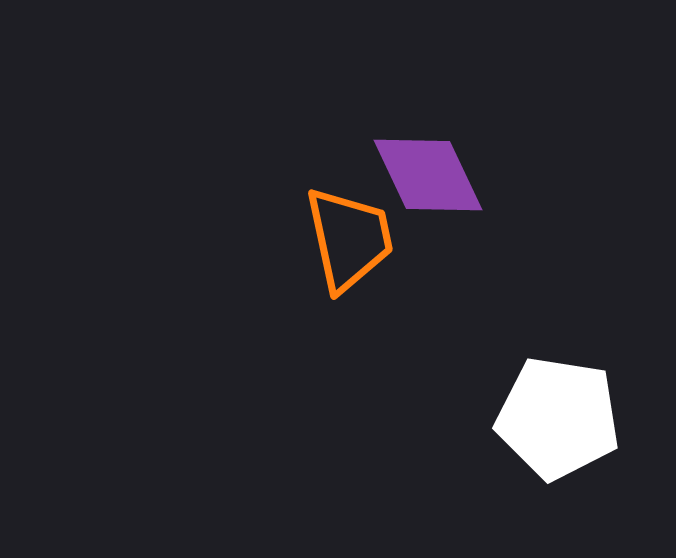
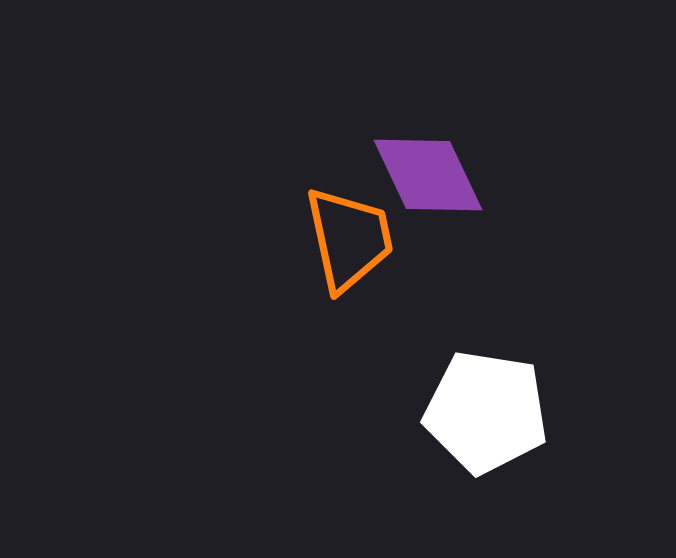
white pentagon: moved 72 px left, 6 px up
